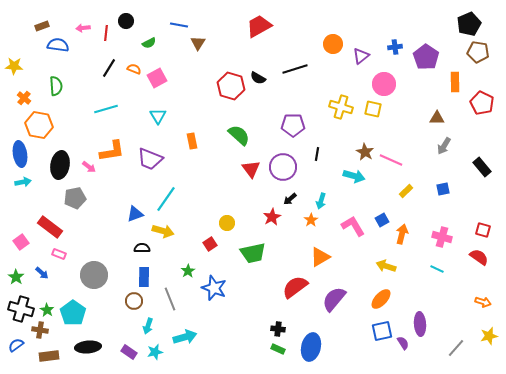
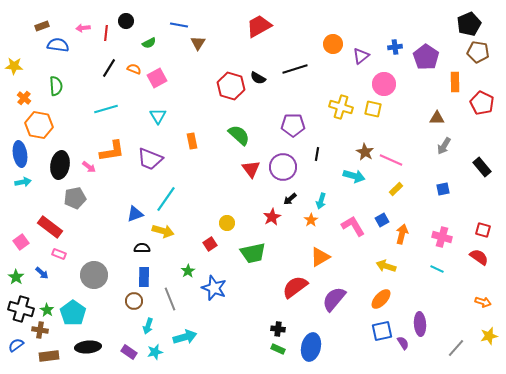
yellow rectangle at (406, 191): moved 10 px left, 2 px up
